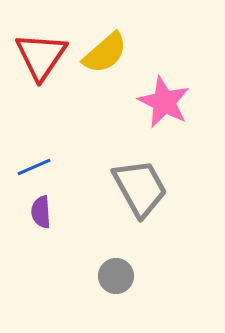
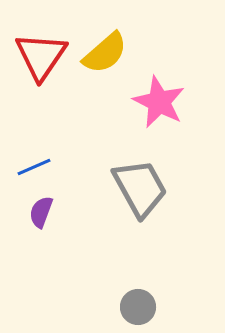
pink star: moved 5 px left
purple semicircle: rotated 24 degrees clockwise
gray circle: moved 22 px right, 31 px down
